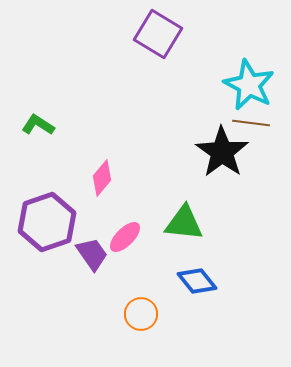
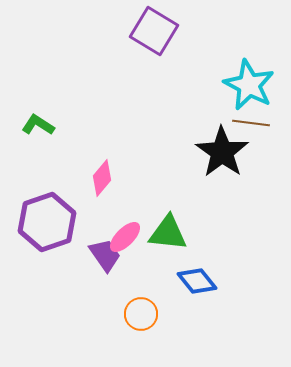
purple square: moved 4 px left, 3 px up
green triangle: moved 16 px left, 10 px down
purple trapezoid: moved 13 px right, 1 px down
